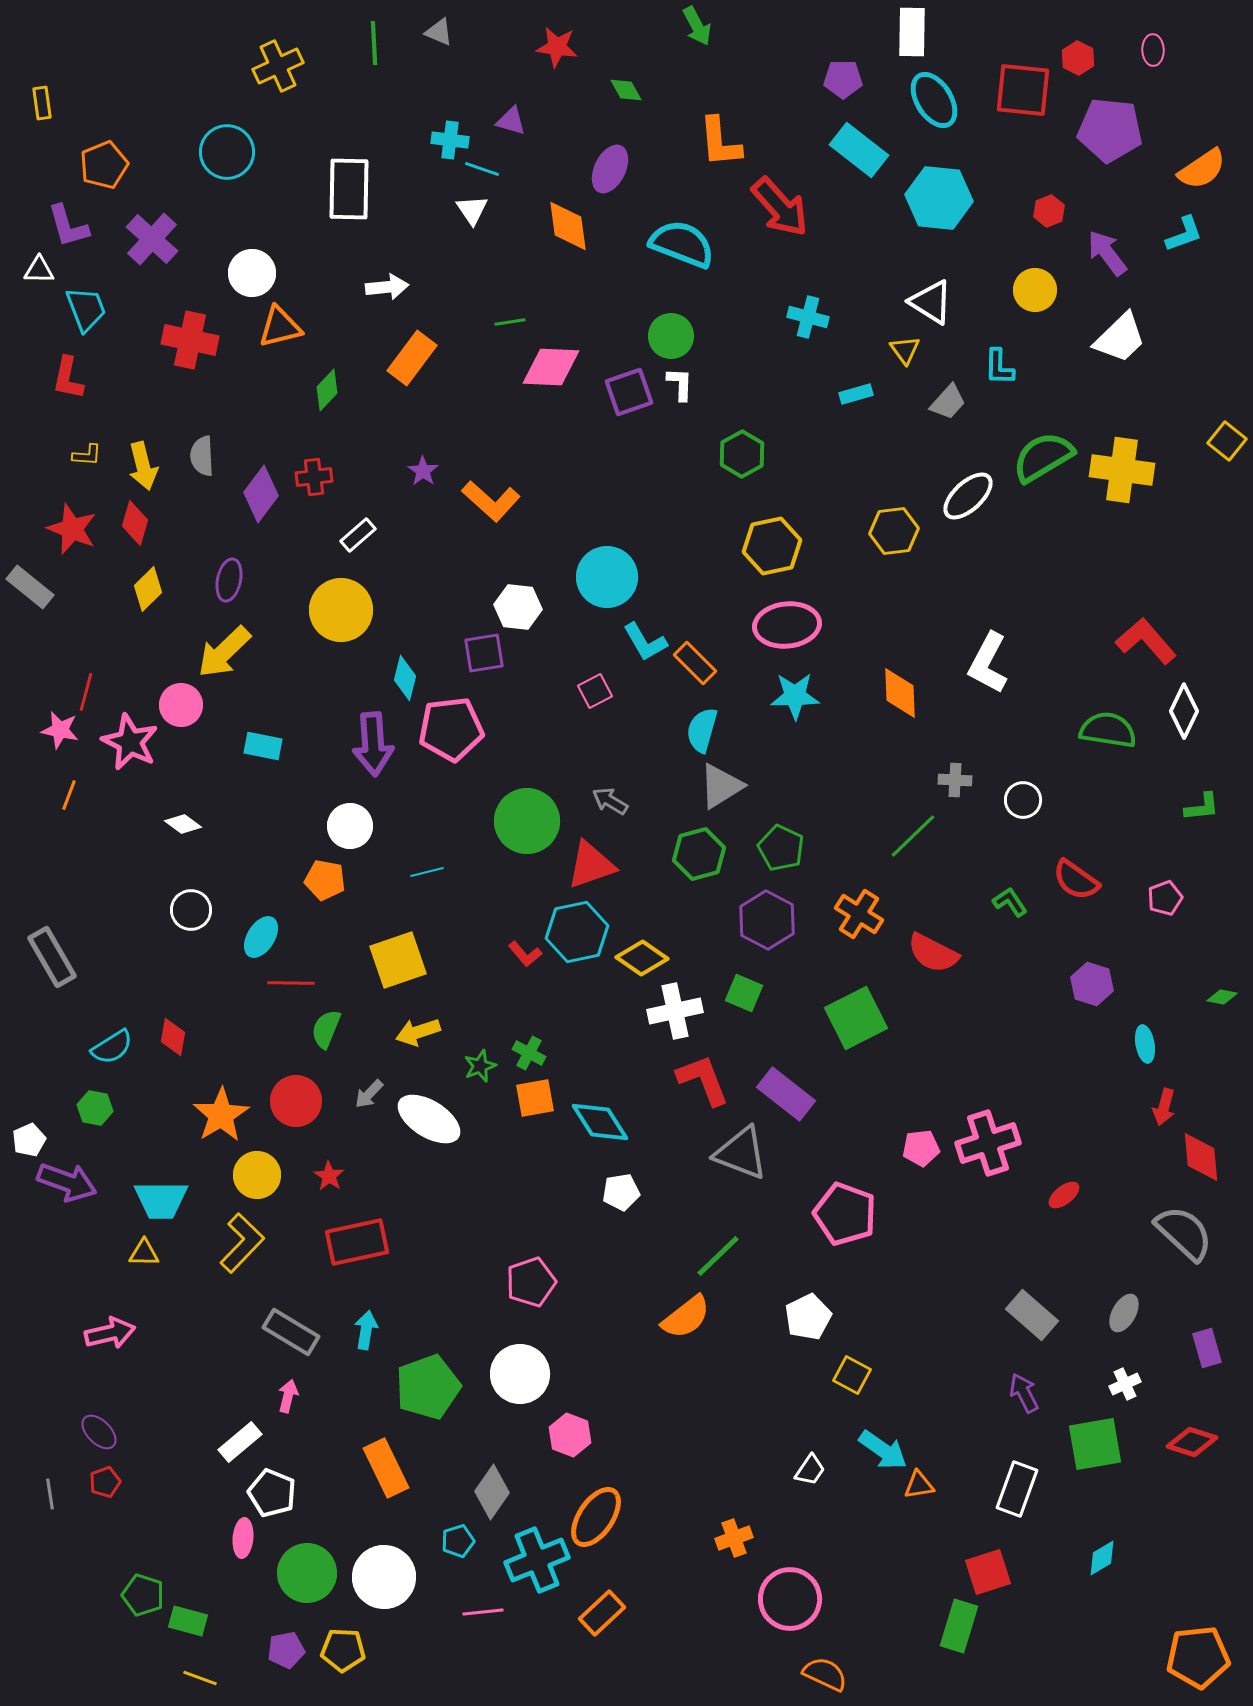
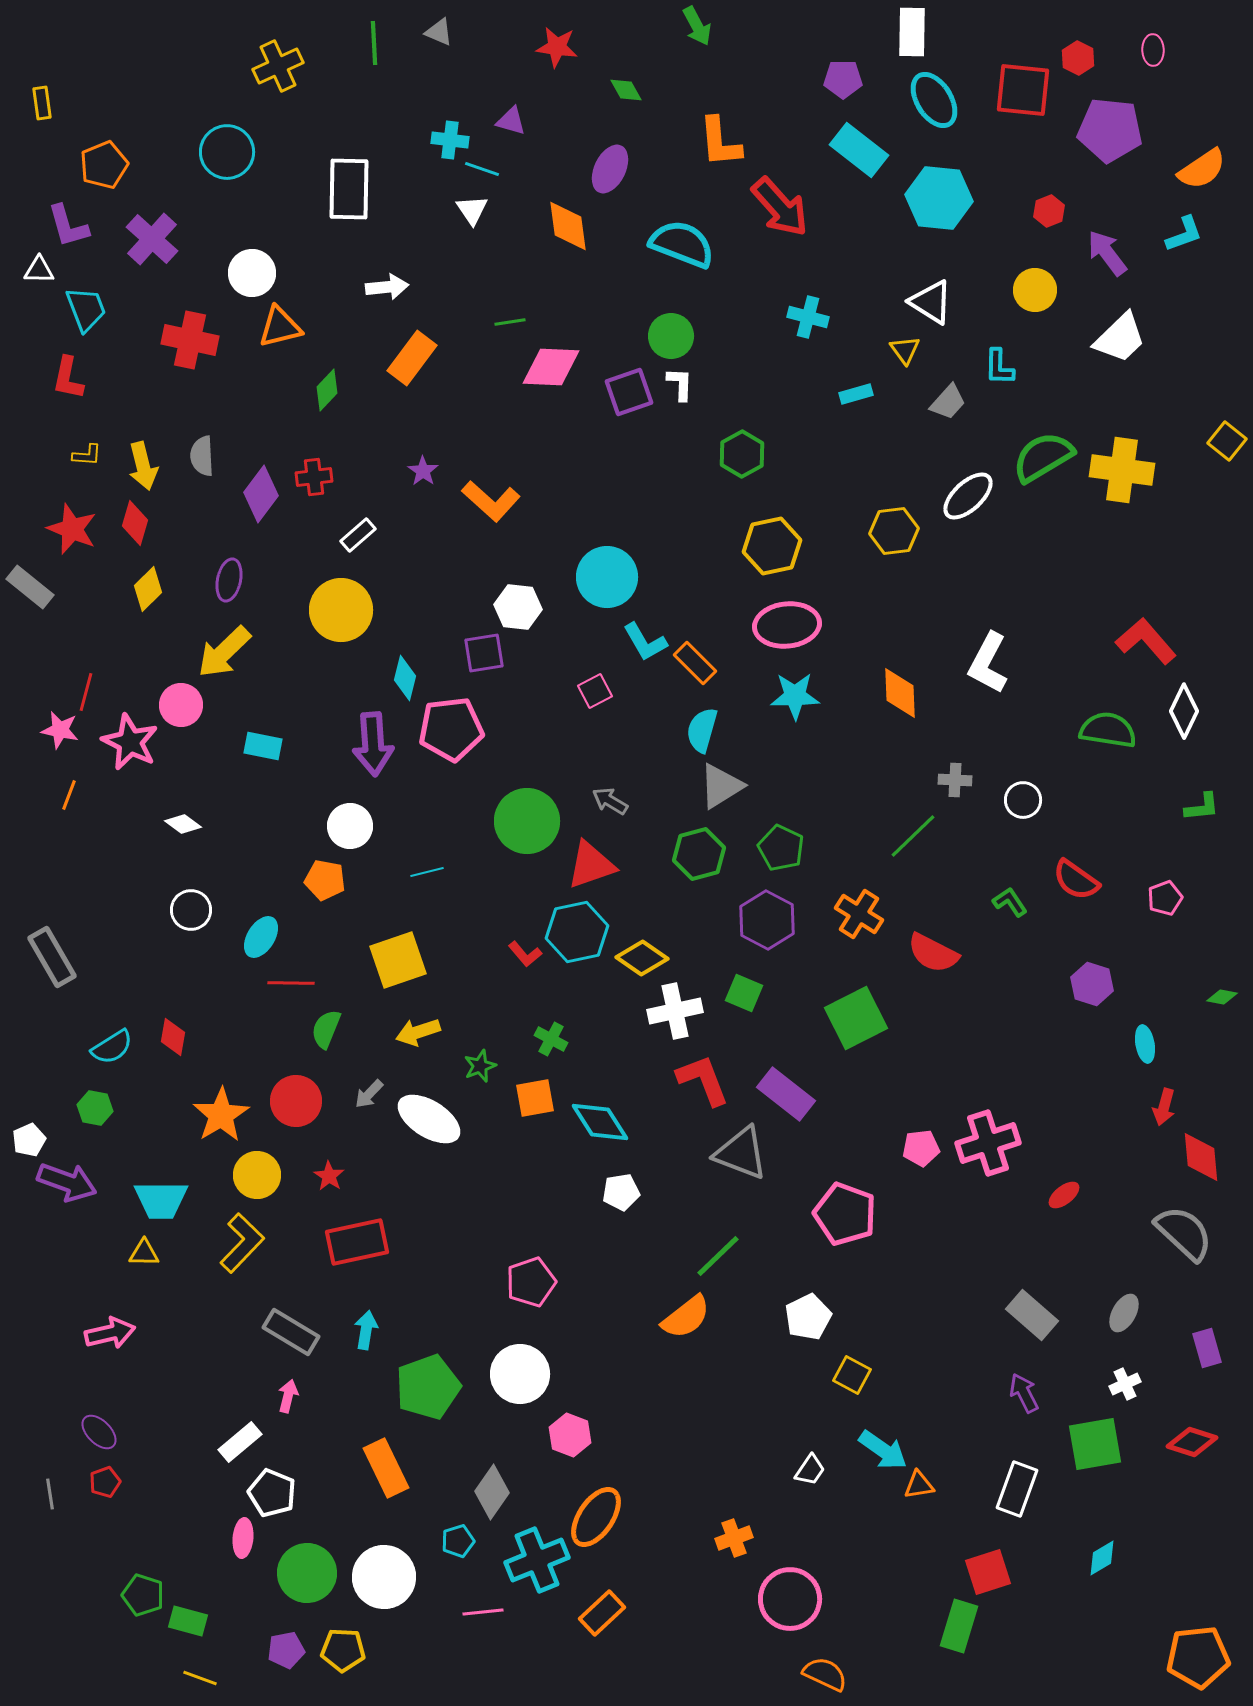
green cross at (529, 1053): moved 22 px right, 14 px up
